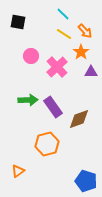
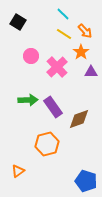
black square: rotated 21 degrees clockwise
